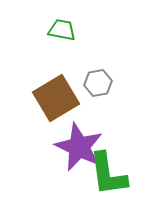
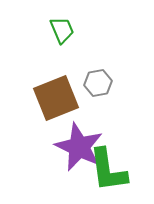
green trapezoid: rotated 56 degrees clockwise
brown square: rotated 9 degrees clockwise
green L-shape: moved 4 px up
